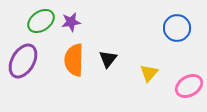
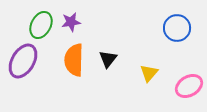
green ellipse: moved 4 px down; rotated 28 degrees counterclockwise
